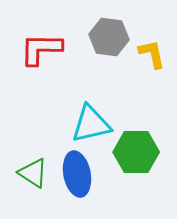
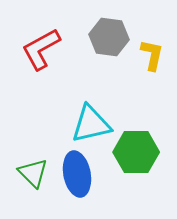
red L-shape: rotated 30 degrees counterclockwise
yellow L-shape: moved 1 px down; rotated 24 degrees clockwise
green triangle: rotated 12 degrees clockwise
